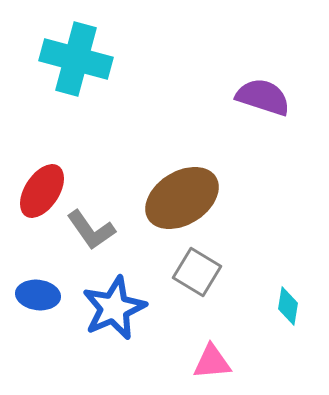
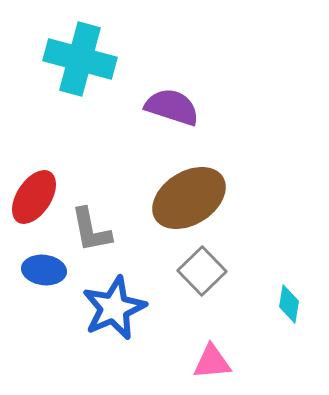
cyan cross: moved 4 px right
purple semicircle: moved 91 px left, 10 px down
red ellipse: moved 8 px left, 6 px down
brown ellipse: moved 7 px right
gray L-shape: rotated 24 degrees clockwise
gray square: moved 5 px right, 1 px up; rotated 15 degrees clockwise
blue ellipse: moved 6 px right, 25 px up
cyan diamond: moved 1 px right, 2 px up
